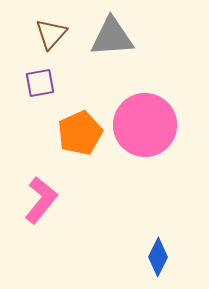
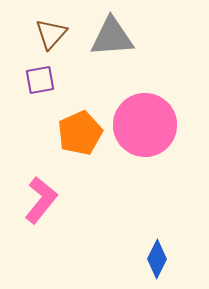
purple square: moved 3 px up
blue diamond: moved 1 px left, 2 px down
